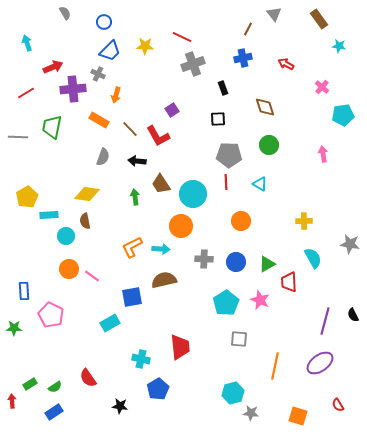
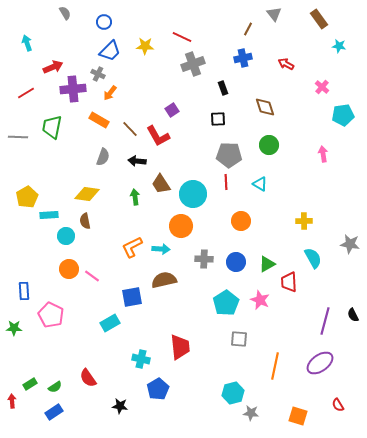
orange arrow at (116, 95): moved 6 px left, 2 px up; rotated 21 degrees clockwise
